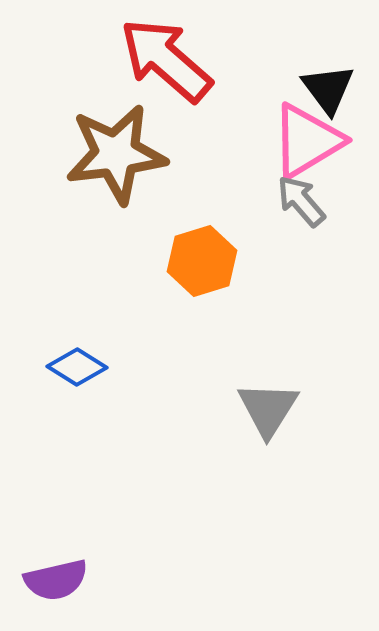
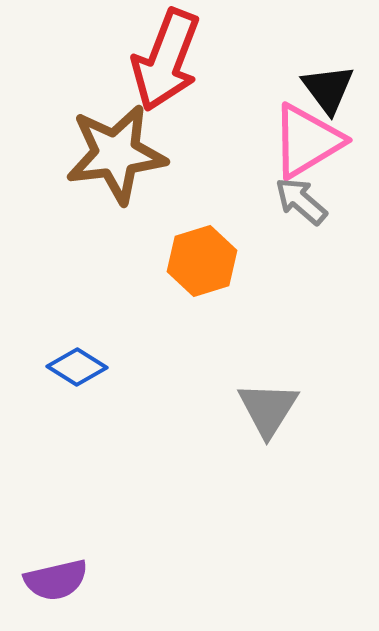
red arrow: rotated 110 degrees counterclockwise
gray arrow: rotated 8 degrees counterclockwise
